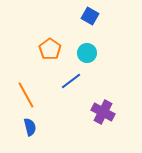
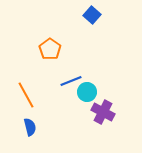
blue square: moved 2 px right, 1 px up; rotated 12 degrees clockwise
cyan circle: moved 39 px down
blue line: rotated 15 degrees clockwise
